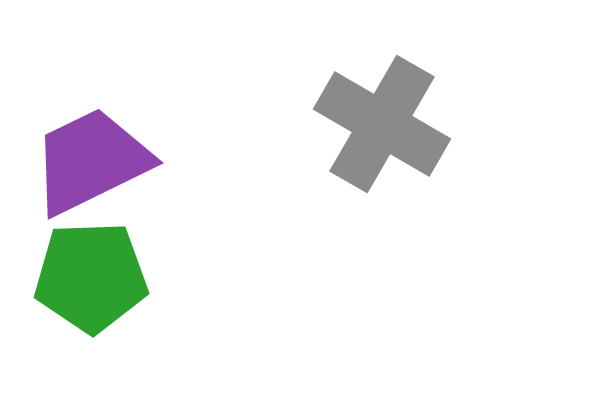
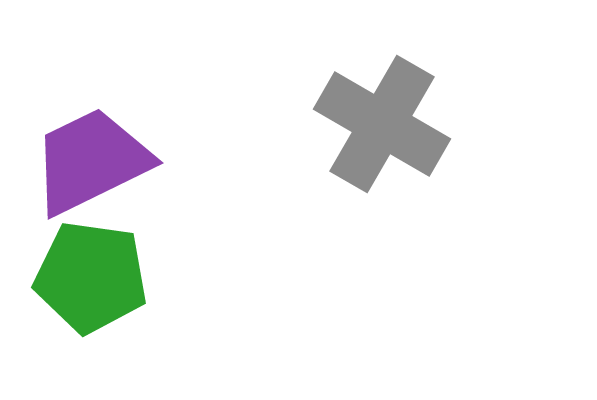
green pentagon: rotated 10 degrees clockwise
